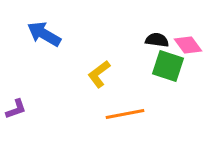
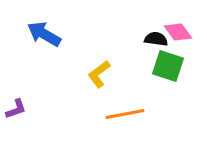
black semicircle: moved 1 px left, 1 px up
pink diamond: moved 10 px left, 13 px up
